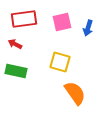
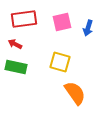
green rectangle: moved 4 px up
